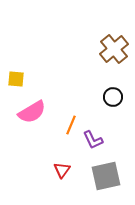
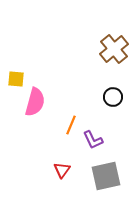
pink semicircle: moved 3 px right, 10 px up; rotated 44 degrees counterclockwise
